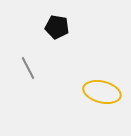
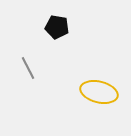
yellow ellipse: moved 3 px left
